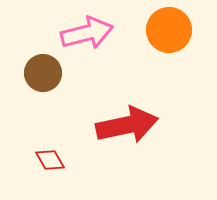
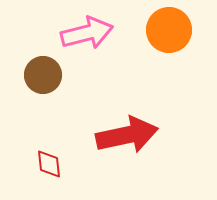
brown circle: moved 2 px down
red arrow: moved 10 px down
red diamond: moved 1 px left, 4 px down; rotated 24 degrees clockwise
